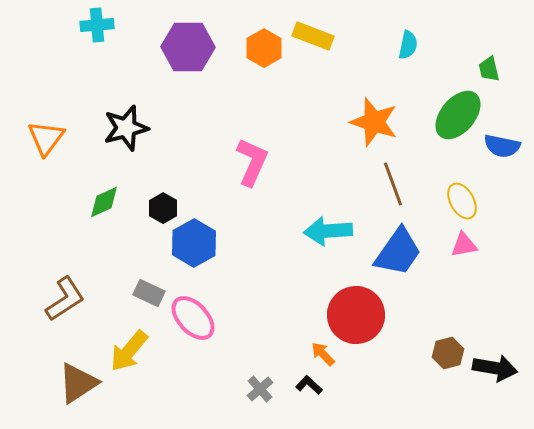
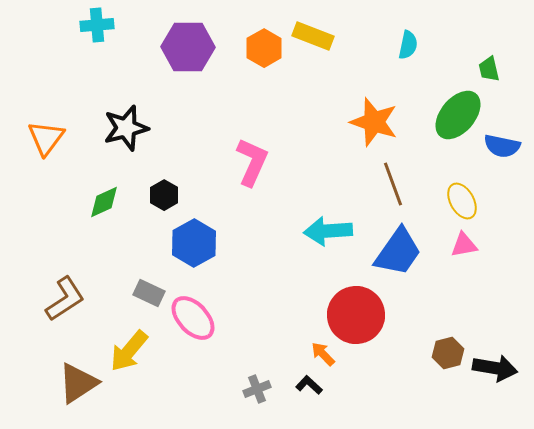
black hexagon: moved 1 px right, 13 px up
gray cross: moved 3 px left; rotated 20 degrees clockwise
